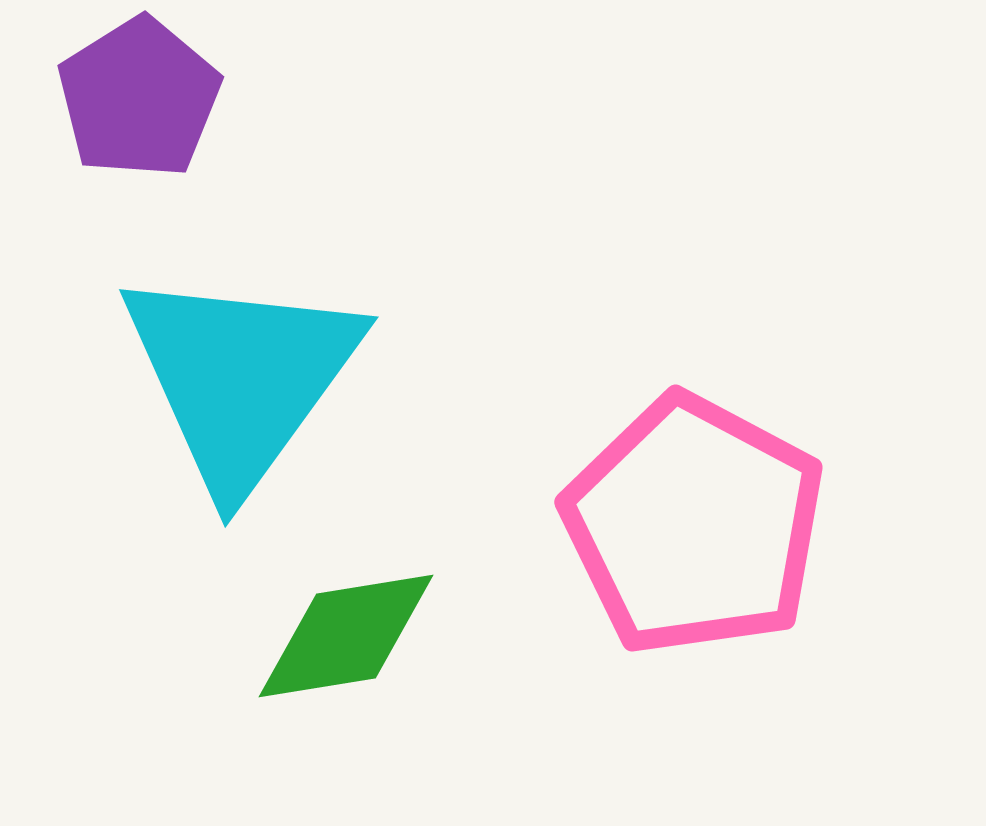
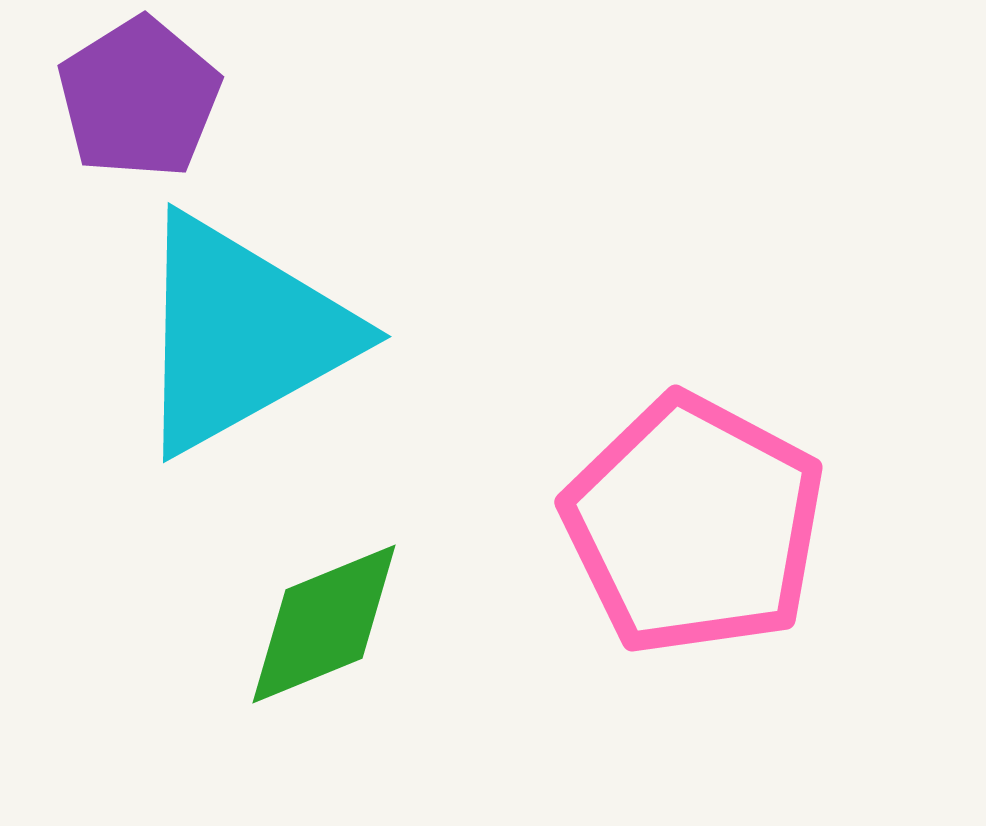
cyan triangle: moved 44 px up; rotated 25 degrees clockwise
green diamond: moved 22 px left, 12 px up; rotated 13 degrees counterclockwise
